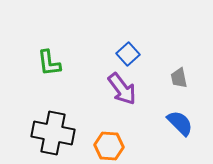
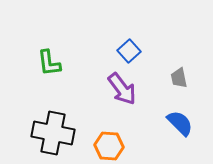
blue square: moved 1 px right, 3 px up
